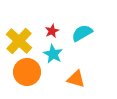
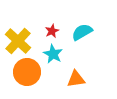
cyan semicircle: moved 1 px up
yellow cross: moved 1 px left
orange triangle: rotated 24 degrees counterclockwise
